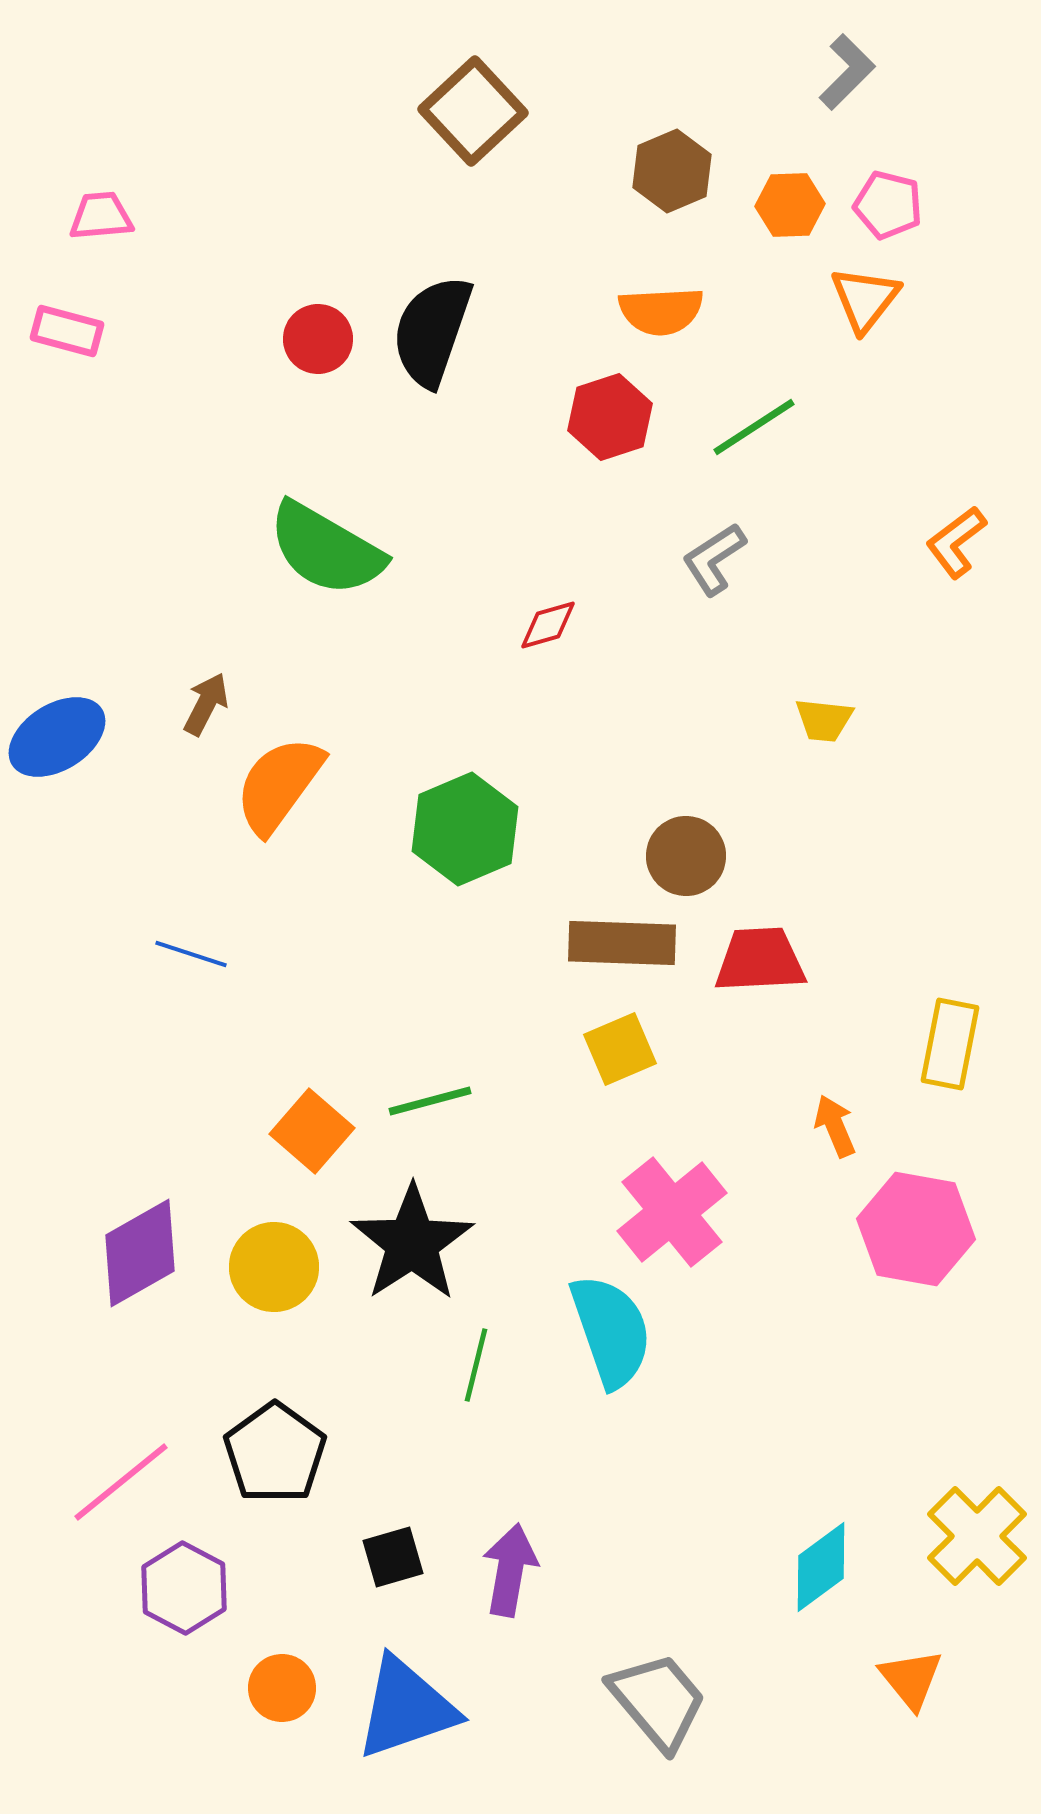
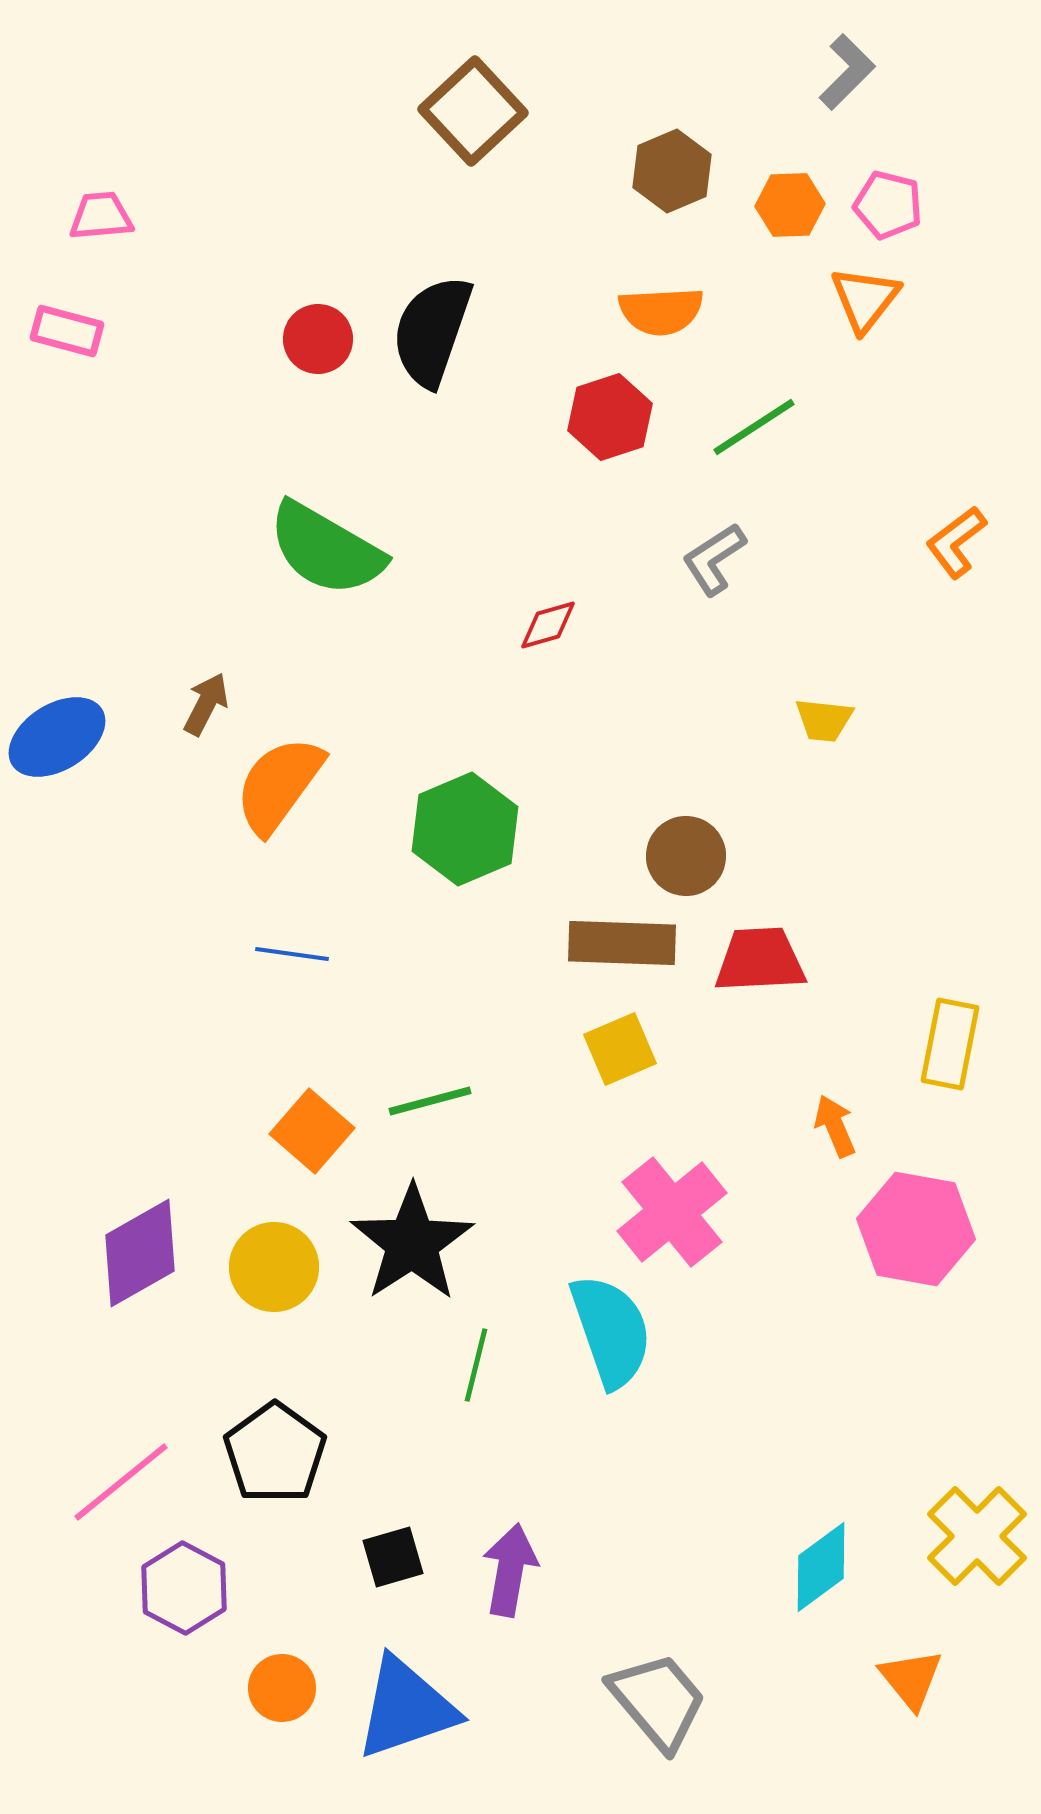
blue line at (191, 954): moved 101 px right; rotated 10 degrees counterclockwise
